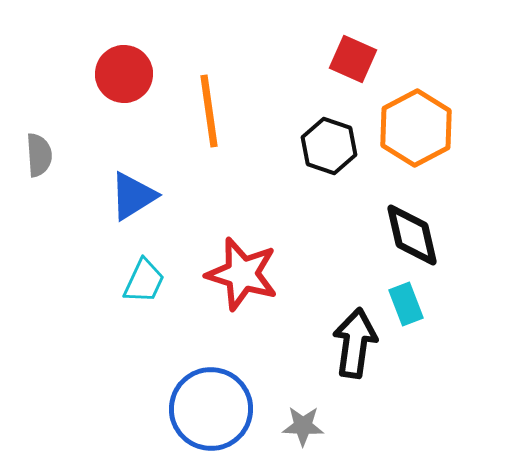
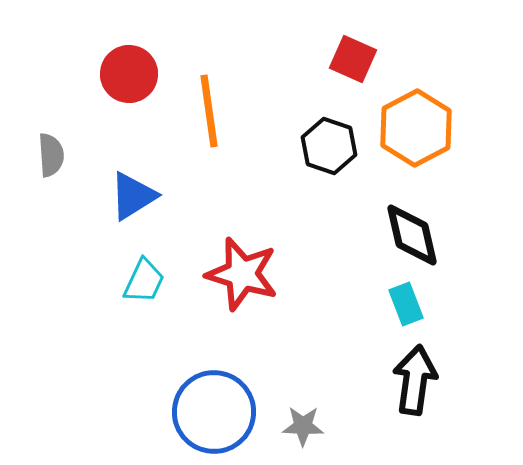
red circle: moved 5 px right
gray semicircle: moved 12 px right
black arrow: moved 60 px right, 37 px down
blue circle: moved 3 px right, 3 px down
